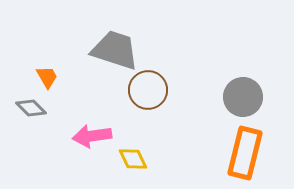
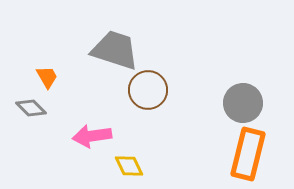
gray circle: moved 6 px down
orange rectangle: moved 3 px right, 1 px down
yellow diamond: moved 4 px left, 7 px down
